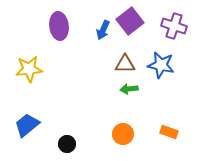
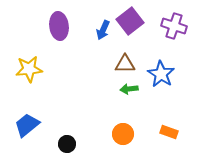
blue star: moved 9 px down; rotated 20 degrees clockwise
